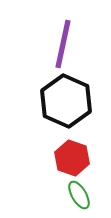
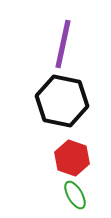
black hexagon: moved 4 px left; rotated 12 degrees counterclockwise
green ellipse: moved 4 px left
